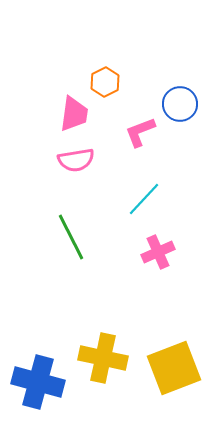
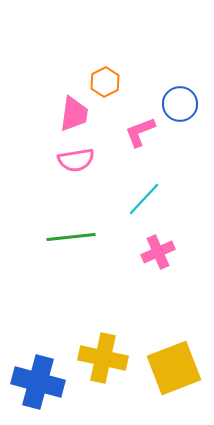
green line: rotated 69 degrees counterclockwise
